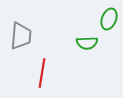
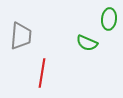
green ellipse: rotated 15 degrees counterclockwise
green semicircle: rotated 25 degrees clockwise
